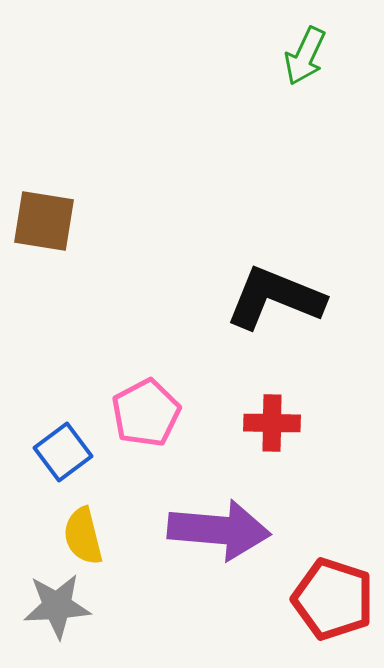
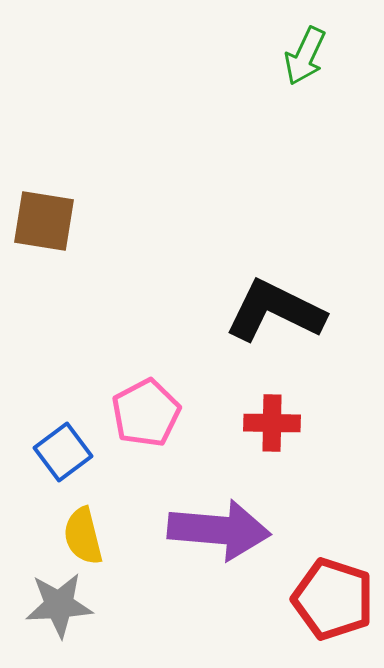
black L-shape: moved 13 px down; rotated 4 degrees clockwise
gray star: moved 2 px right, 1 px up
